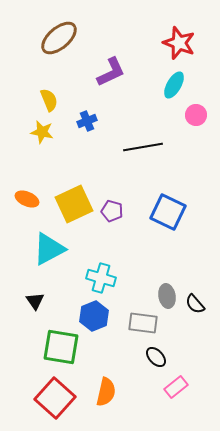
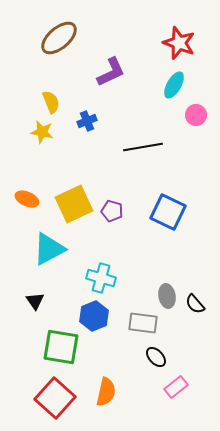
yellow semicircle: moved 2 px right, 2 px down
